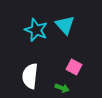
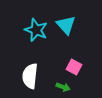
cyan triangle: moved 1 px right
green arrow: moved 1 px right, 1 px up
